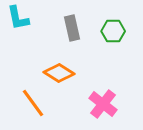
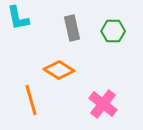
orange diamond: moved 3 px up
orange line: moved 2 px left, 3 px up; rotated 20 degrees clockwise
